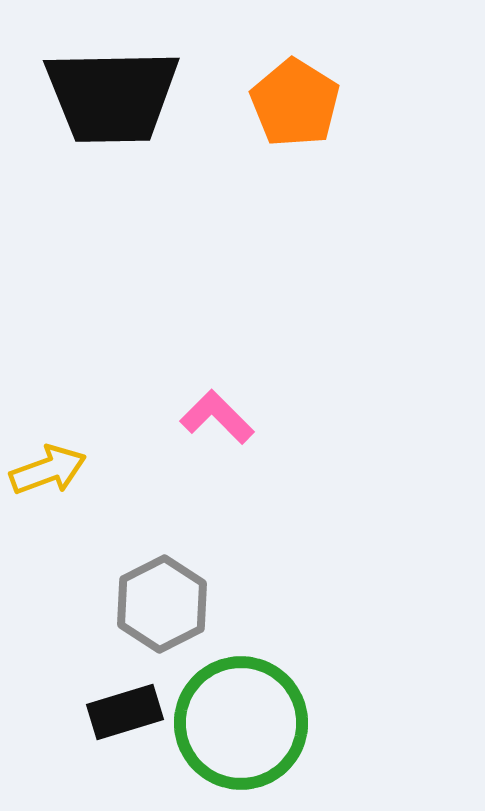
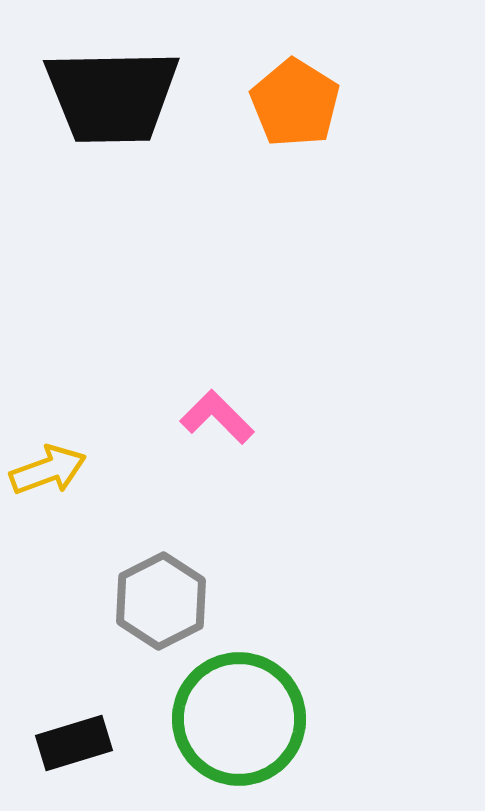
gray hexagon: moved 1 px left, 3 px up
black rectangle: moved 51 px left, 31 px down
green circle: moved 2 px left, 4 px up
